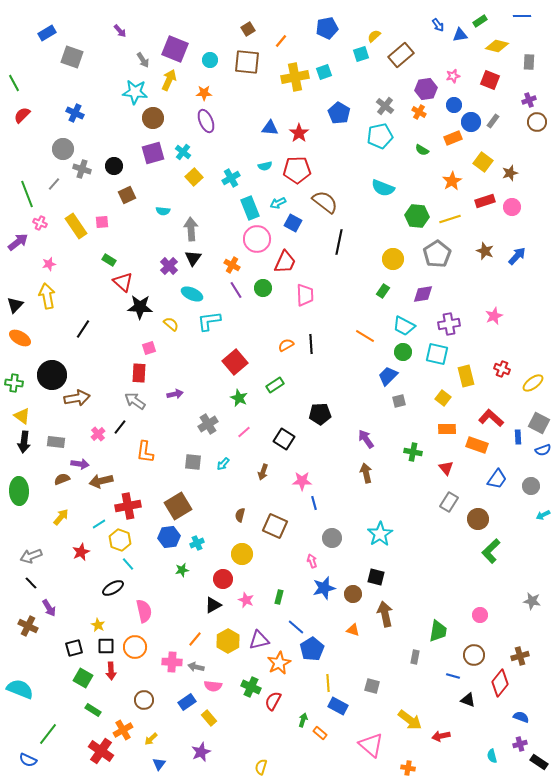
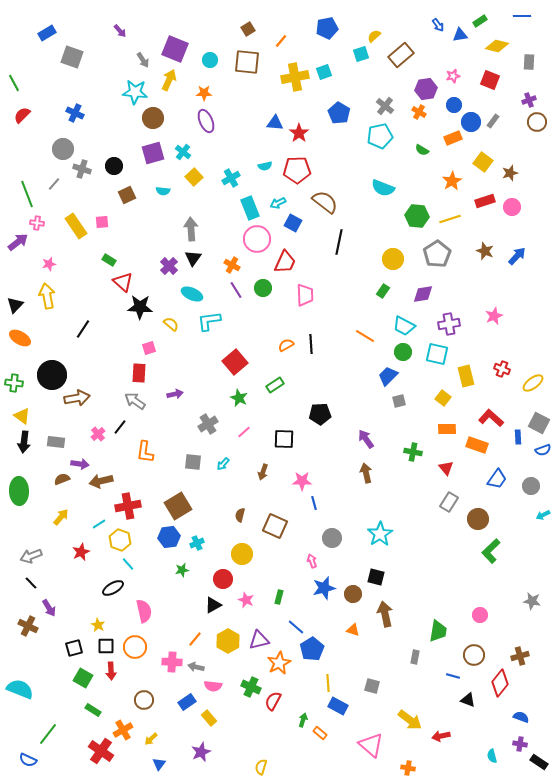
blue triangle at (270, 128): moved 5 px right, 5 px up
cyan semicircle at (163, 211): moved 20 px up
pink cross at (40, 223): moved 3 px left; rotated 16 degrees counterclockwise
black square at (284, 439): rotated 30 degrees counterclockwise
purple cross at (520, 744): rotated 24 degrees clockwise
